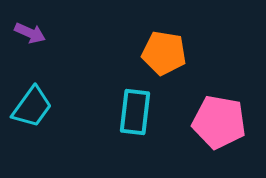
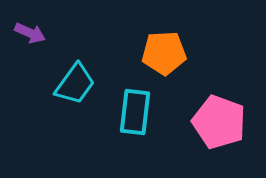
orange pentagon: rotated 12 degrees counterclockwise
cyan trapezoid: moved 43 px right, 23 px up
pink pentagon: rotated 10 degrees clockwise
